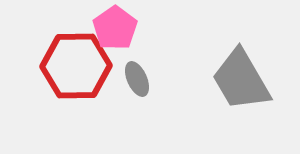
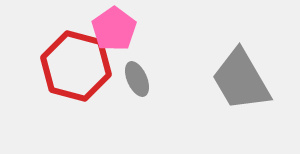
pink pentagon: moved 1 px left, 1 px down
red hexagon: rotated 16 degrees clockwise
